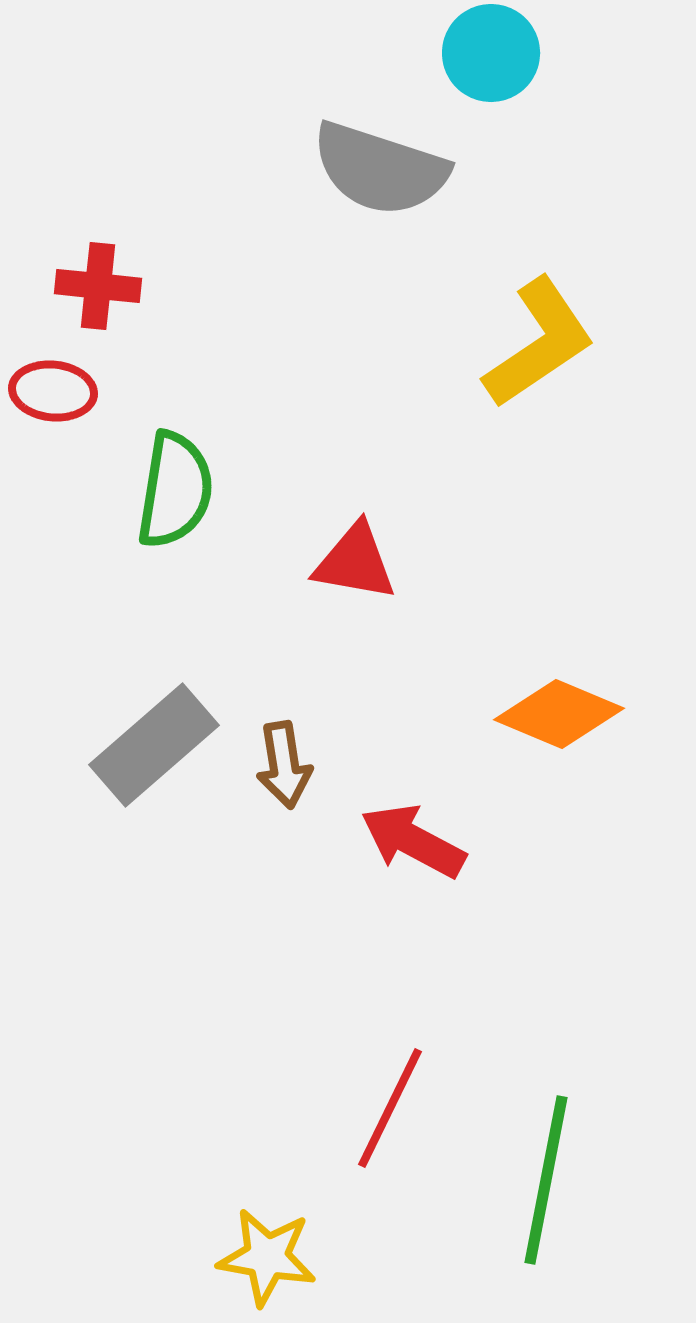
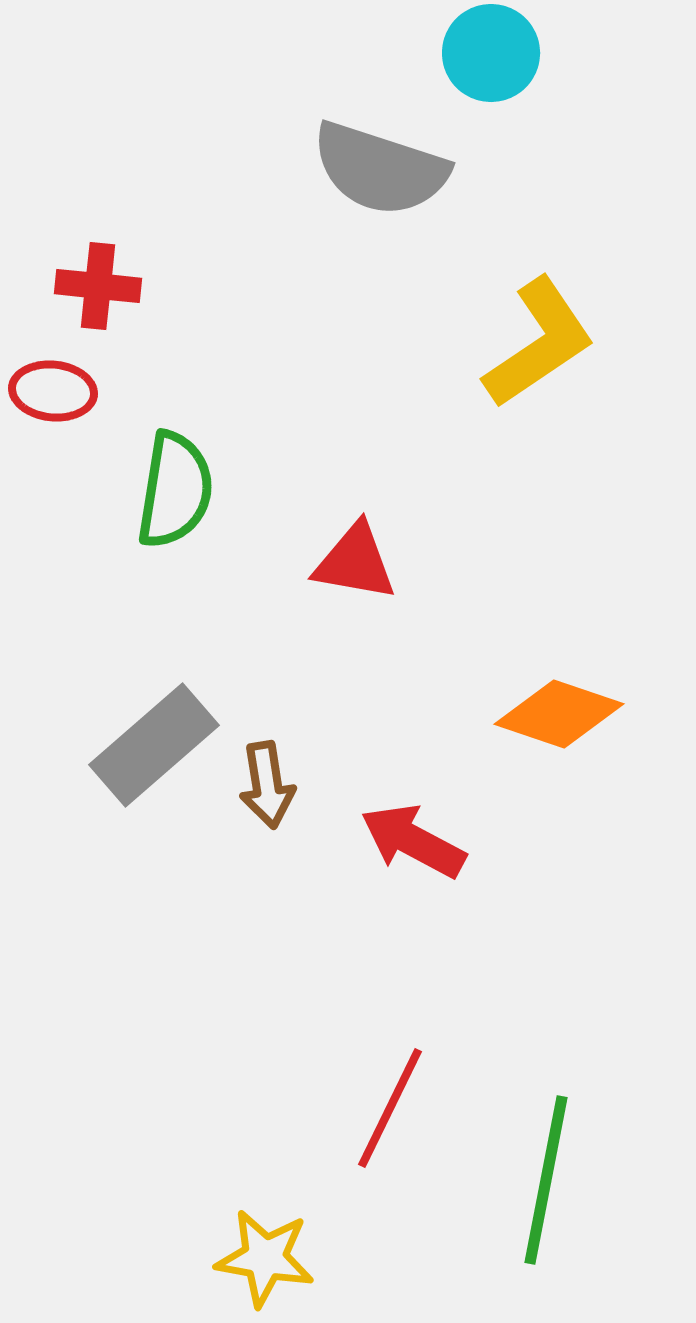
orange diamond: rotated 4 degrees counterclockwise
brown arrow: moved 17 px left, 20 px down
yellow star: moved 2 px left, 1 px down
